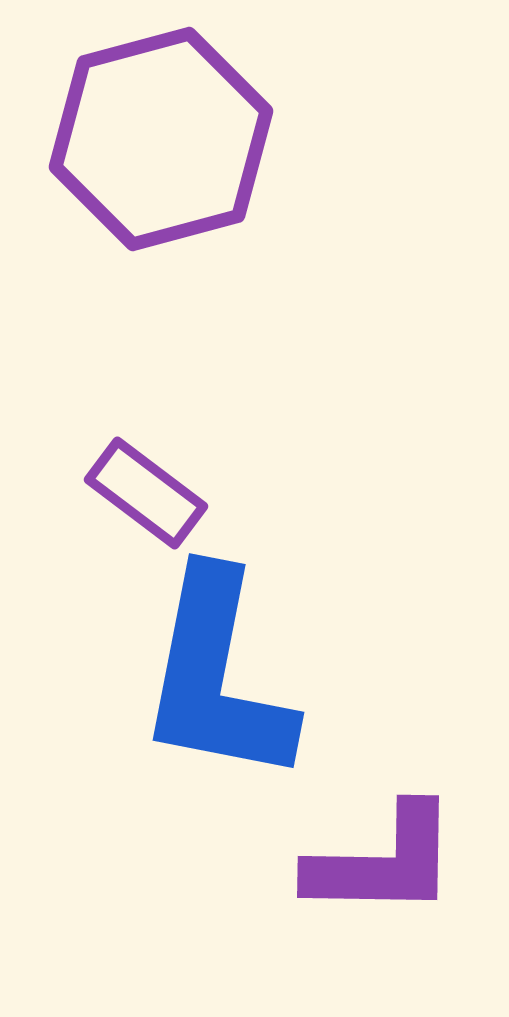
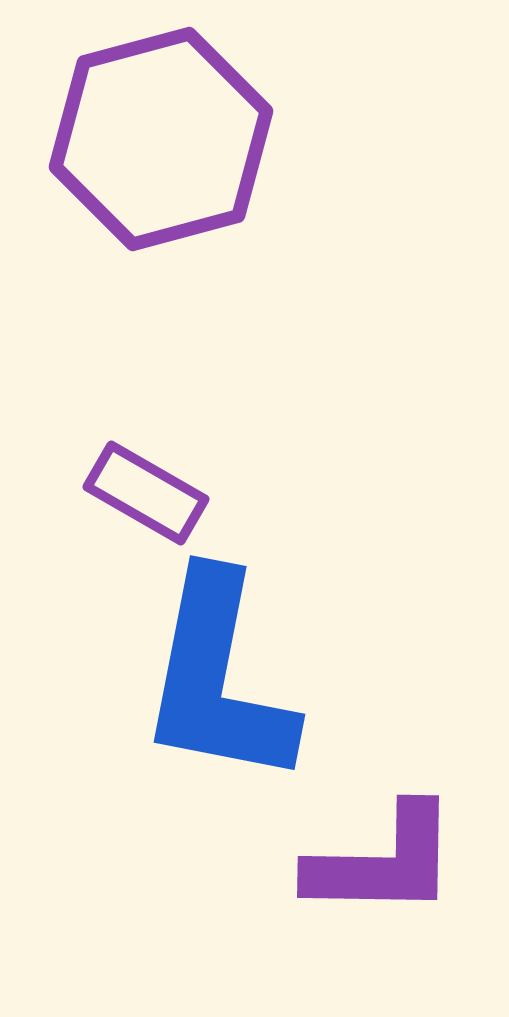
purple rectangle: rotated 7 degrees counterclockwise
blue L-shape: moved 1 px right, 2 px down
